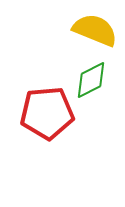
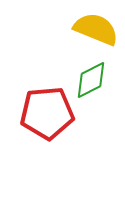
yellow semicircle: moved 1 px right, 1 px up
